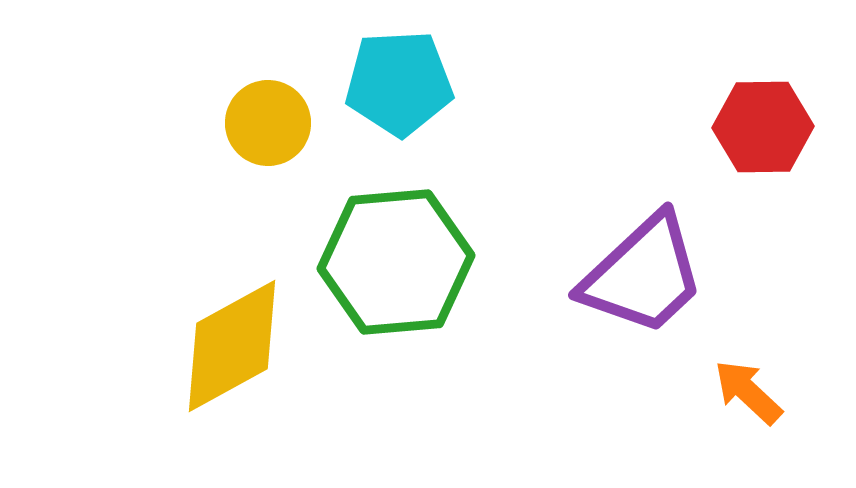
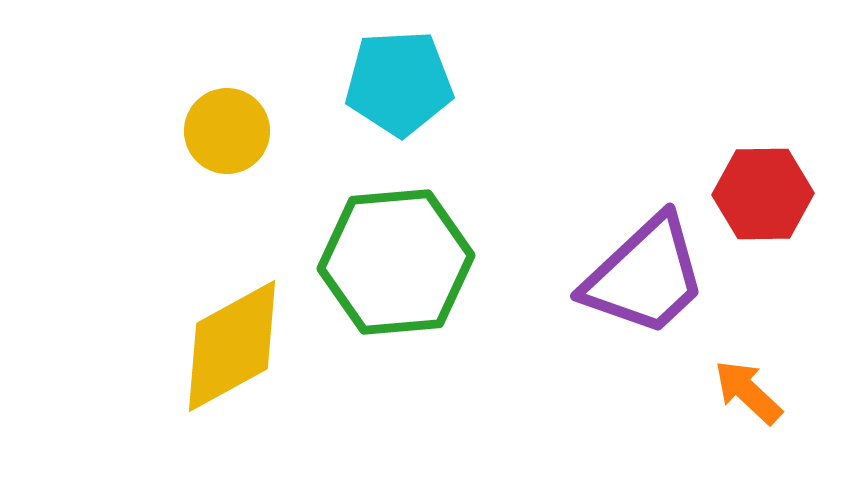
yellow circle: moved 41 px left, 8 px down
red hexagon: moved 67 px down
purple trapezoid: moved 2 px right, 1 px down
